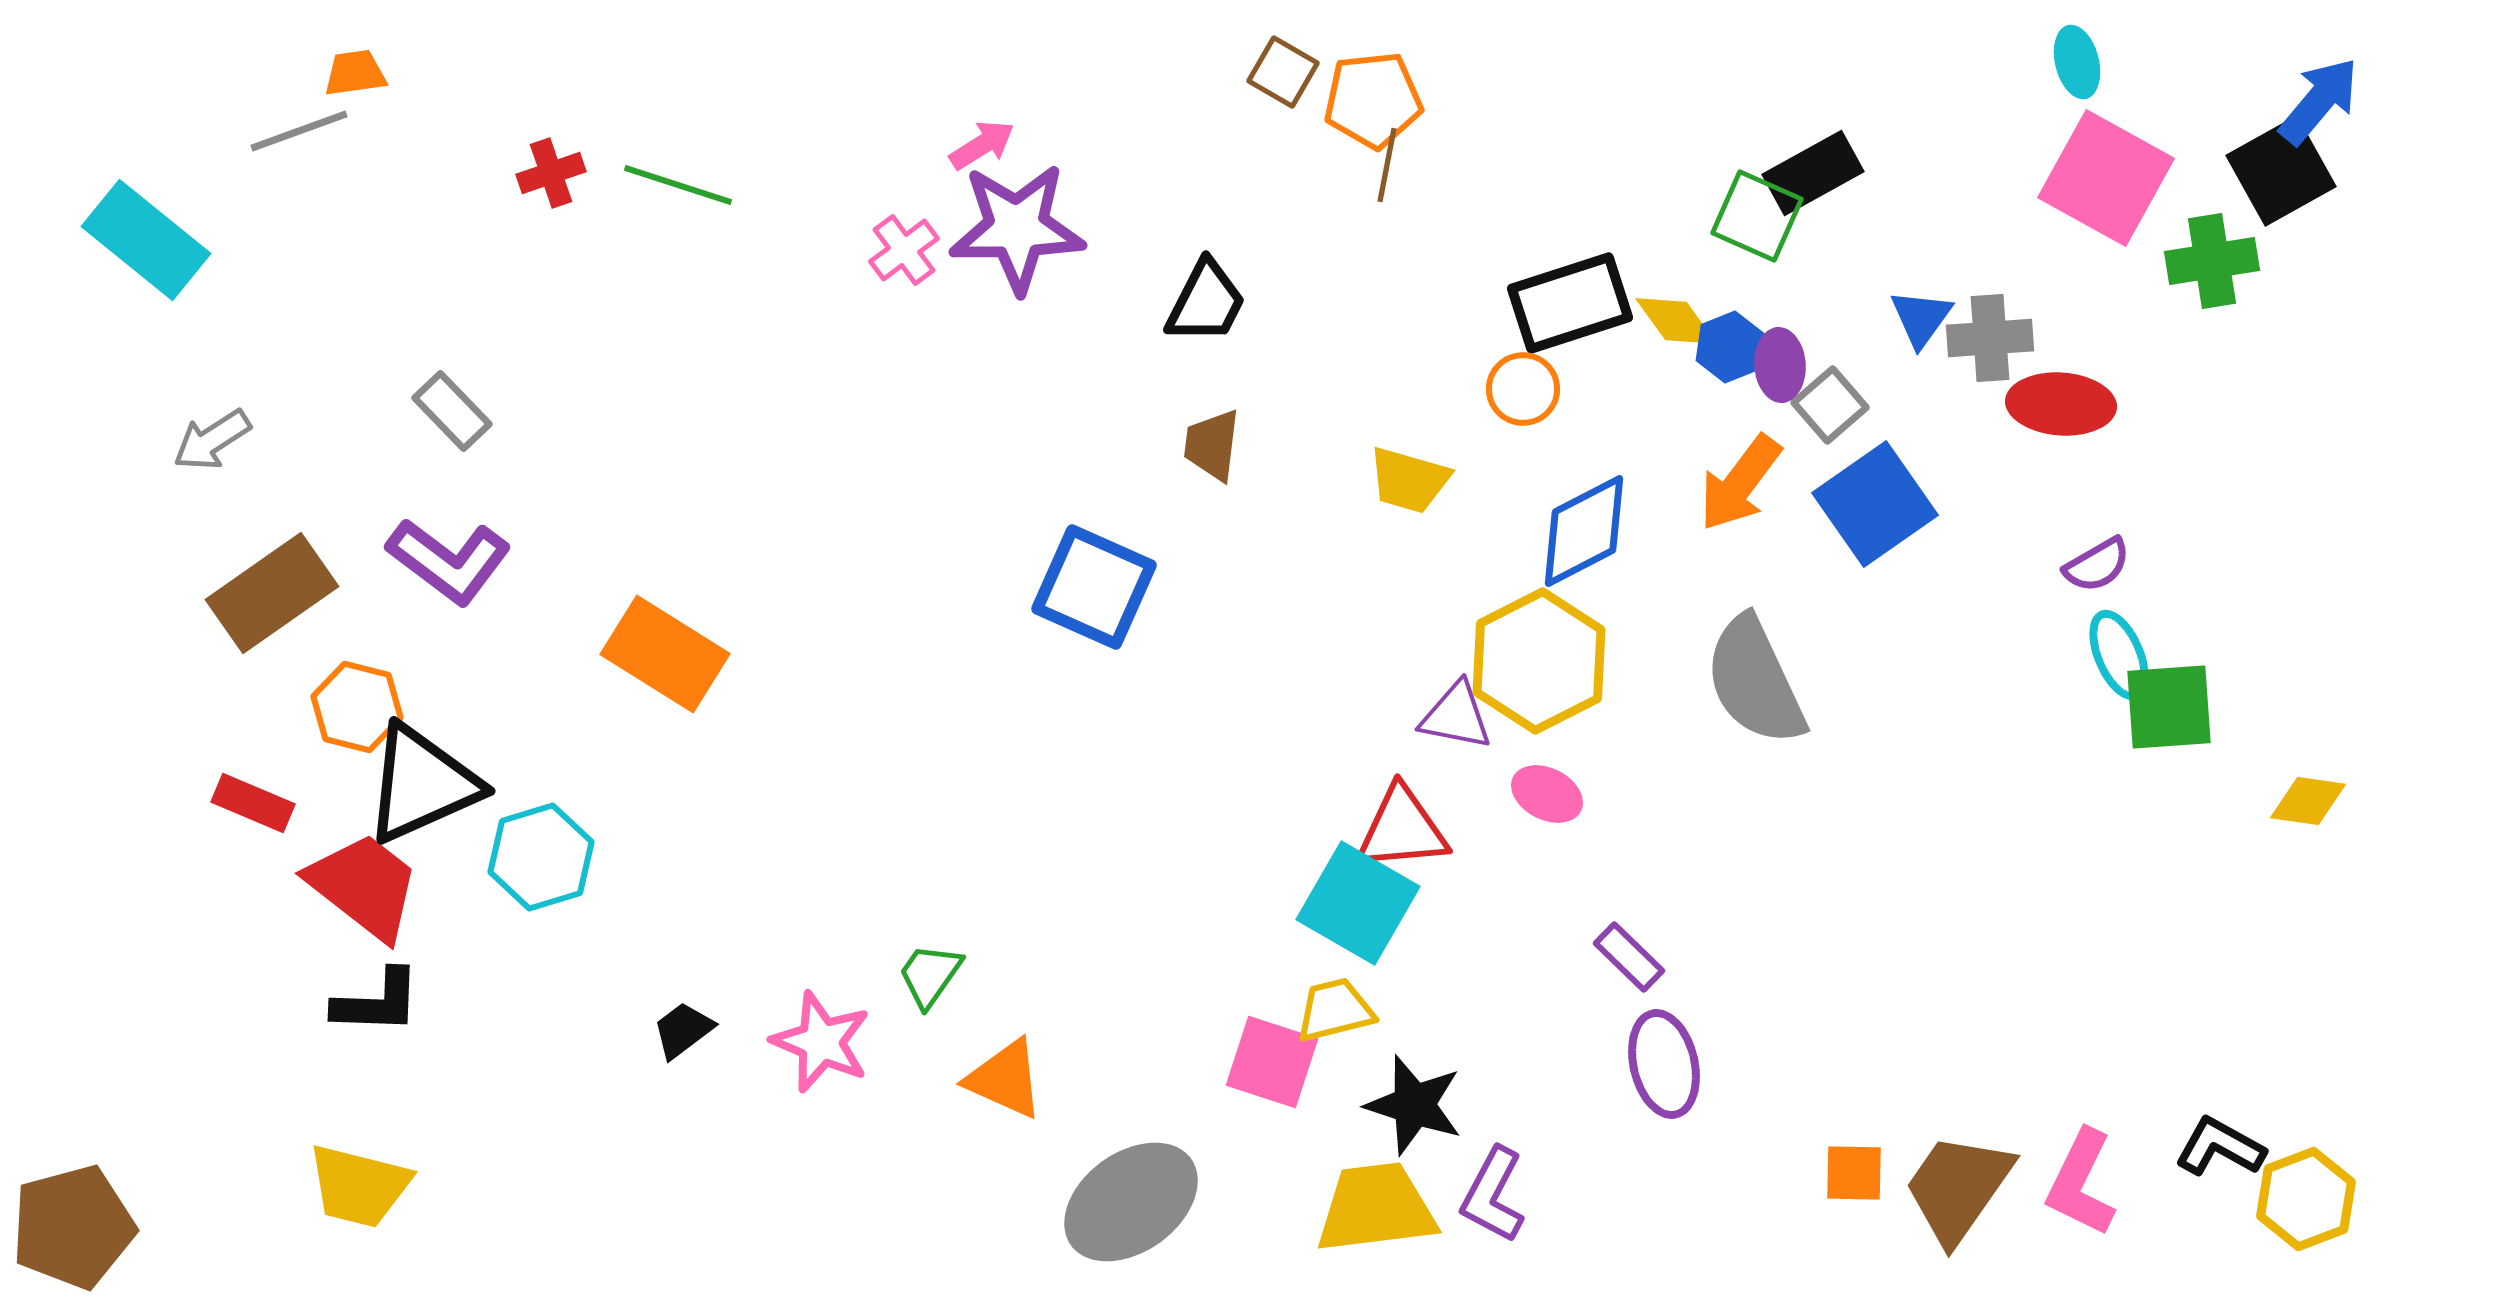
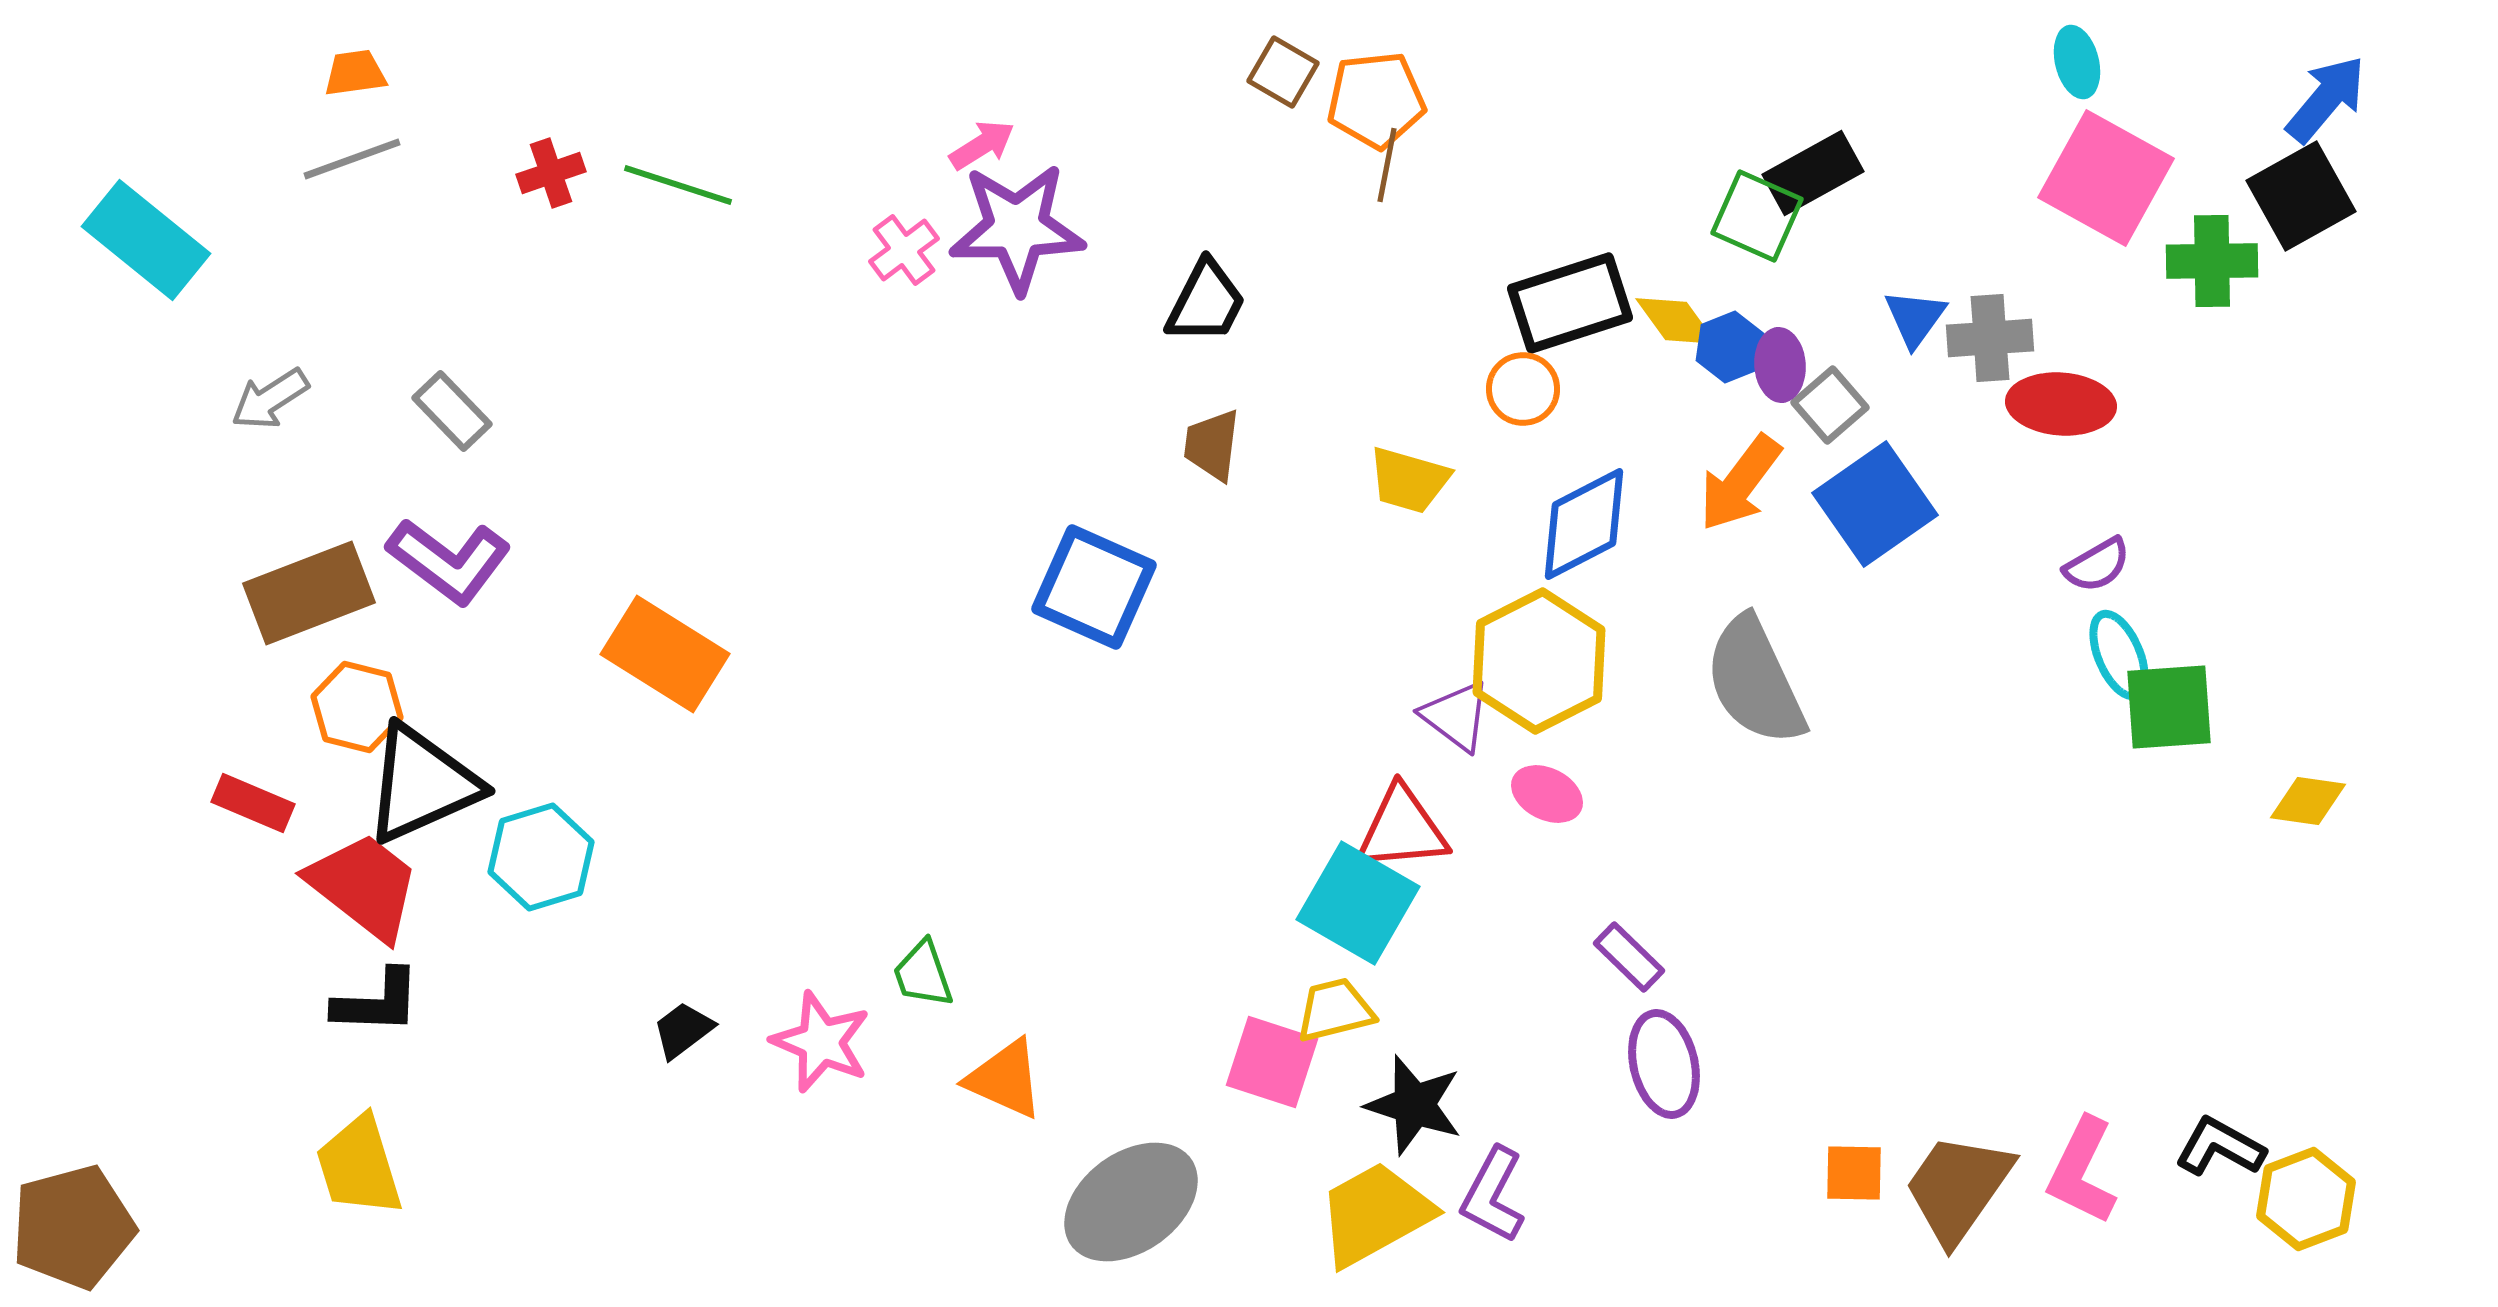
orange pentagon at (1373, 100): moved 3 px right
blue arrow at (2319, 101): moved 7 px right, 2 px up
gray line at (299, 131): moved 53 px right, 28 px down
black square at (2281, 171): moved 20 px right, 25 px down
green cross at (2212, 261): rotated 8 degrees clockwise
blue triangle at (1921, 318): moved 6 px left
gray arrow at (212, 440): moved 58 px right, 41 px up
blue diamond at (1584, 531): moved 7 px up
brown rectangle at (272, 593): moved 37 px right; rotated 14 degrees clockwise
purple triangle at (1456, 716): rotated 26 degrees clockwise
green trapezoid at (930, 975): moved 7 px left, 1 px up; rotated 54 degrees counterclockwise
pink L-shape at (2081, 1183): moved 1 px right, 12 px up
yellow trapezoid at (359, 1186): moved 20 px up; rotated 59 degrees clockwise
yellow trapezoid at (1376, 1208): moved 1 px left, 6 px down; rotated 22 degrees counterclockwise
